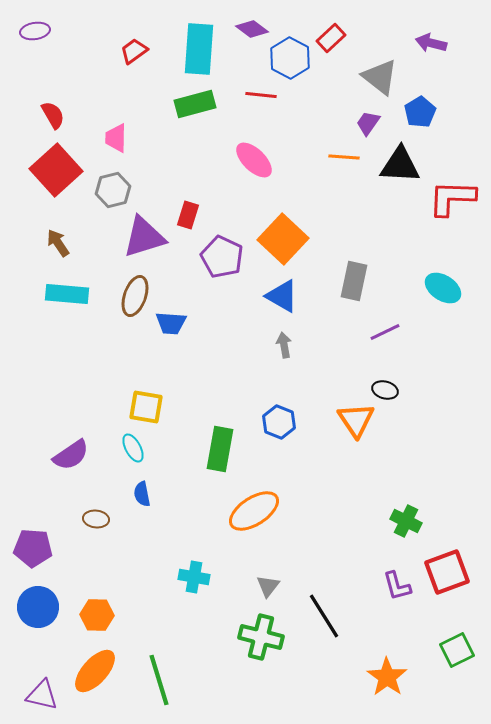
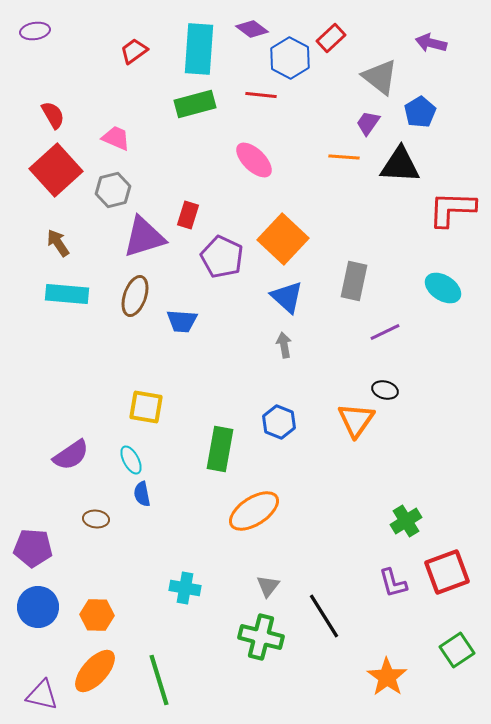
pink trapezoid at (116, 138): rotated 112 degrees clockwise
red L-shape at (452, 198): moved 11 px down
blue triangle at (282, 296): moved 5 px right, 1 px down; rotated 12 degrees clockwise
blue trapezoid at (171, 323): moved 11 px right, 2 px up
orange triangle at (356, 420): rotated 9 degrees clockwise
cyan ellipse at (133, 448): moved 2 px left, 12 px down
green cross at (406, 521): rotated 32 degrees clockwise
cyan cross at (194, 577): moved 9 px left, 11 px down
purple L-shape at (397, 586): moved 4 px left, 3 px up
green square at (457, 650): rotated 8 degrees counterclockwise
